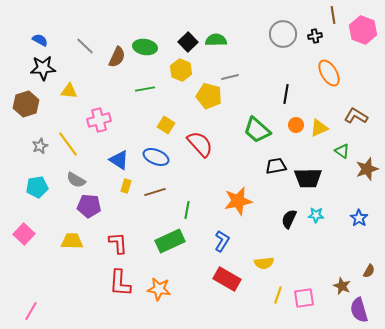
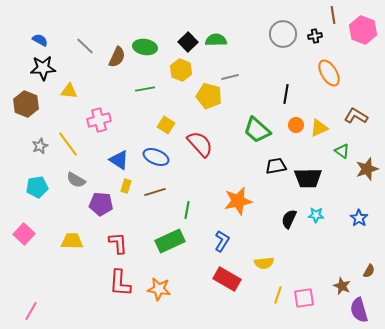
brown hexagon at (26, 104): rotated 20 degrees counterclockwise
purple pentagon at (89, 206): moved 12 px right, 2 px up
